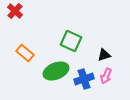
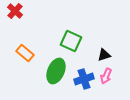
green ellipse: rotated 45 degrees counterclockwise
